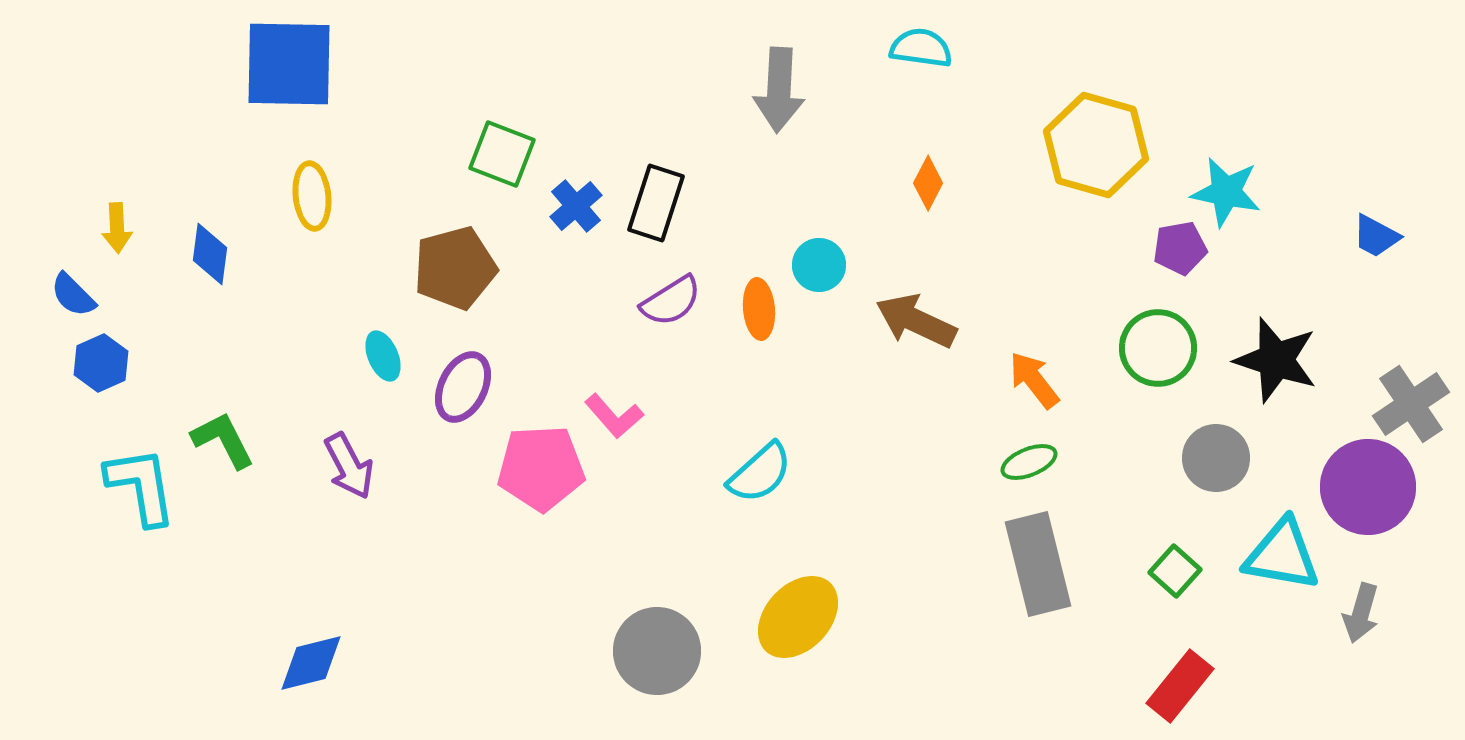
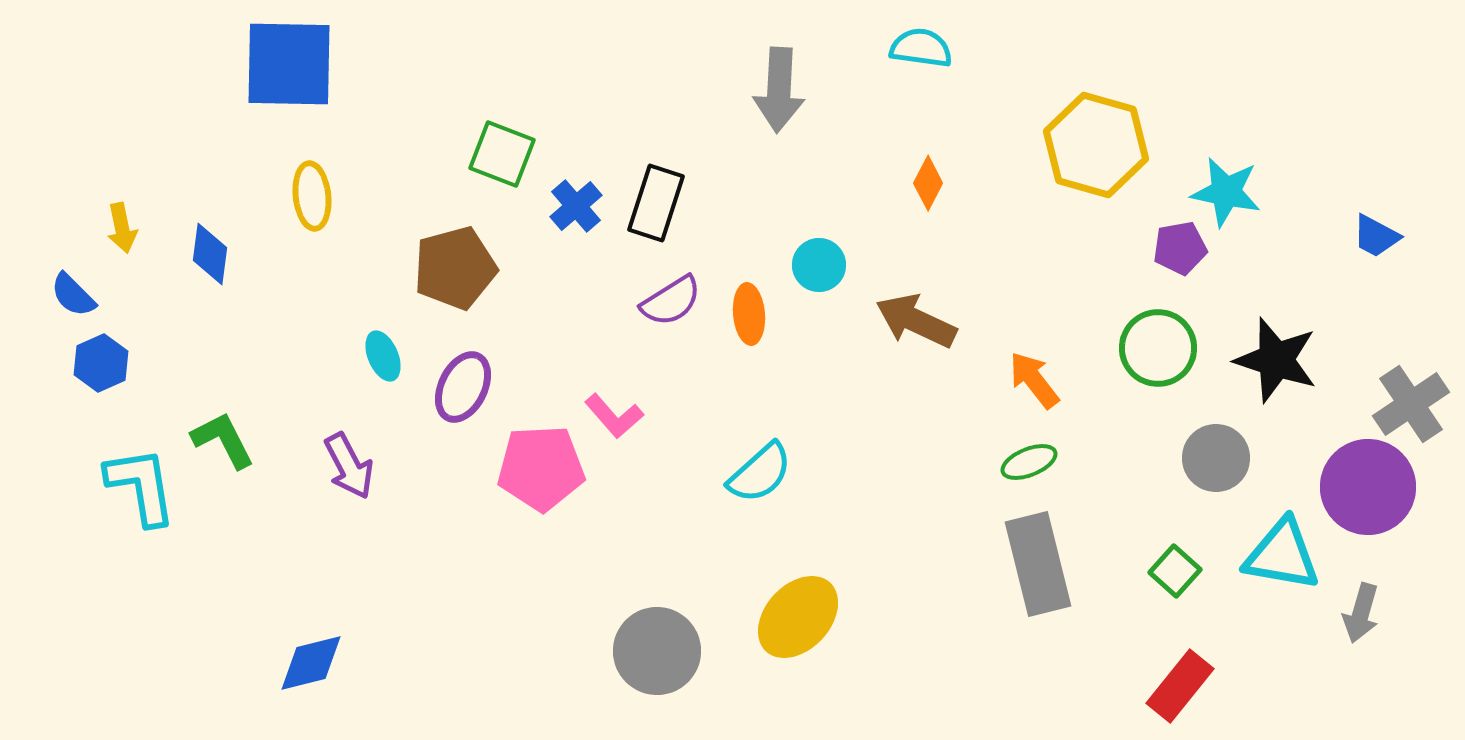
yellow arrow at (117, 228): moved 5 px right; rotated 9 degrees counterclockwise
orange ellipse at (759, 309): moved 10 px left, 5 px down
